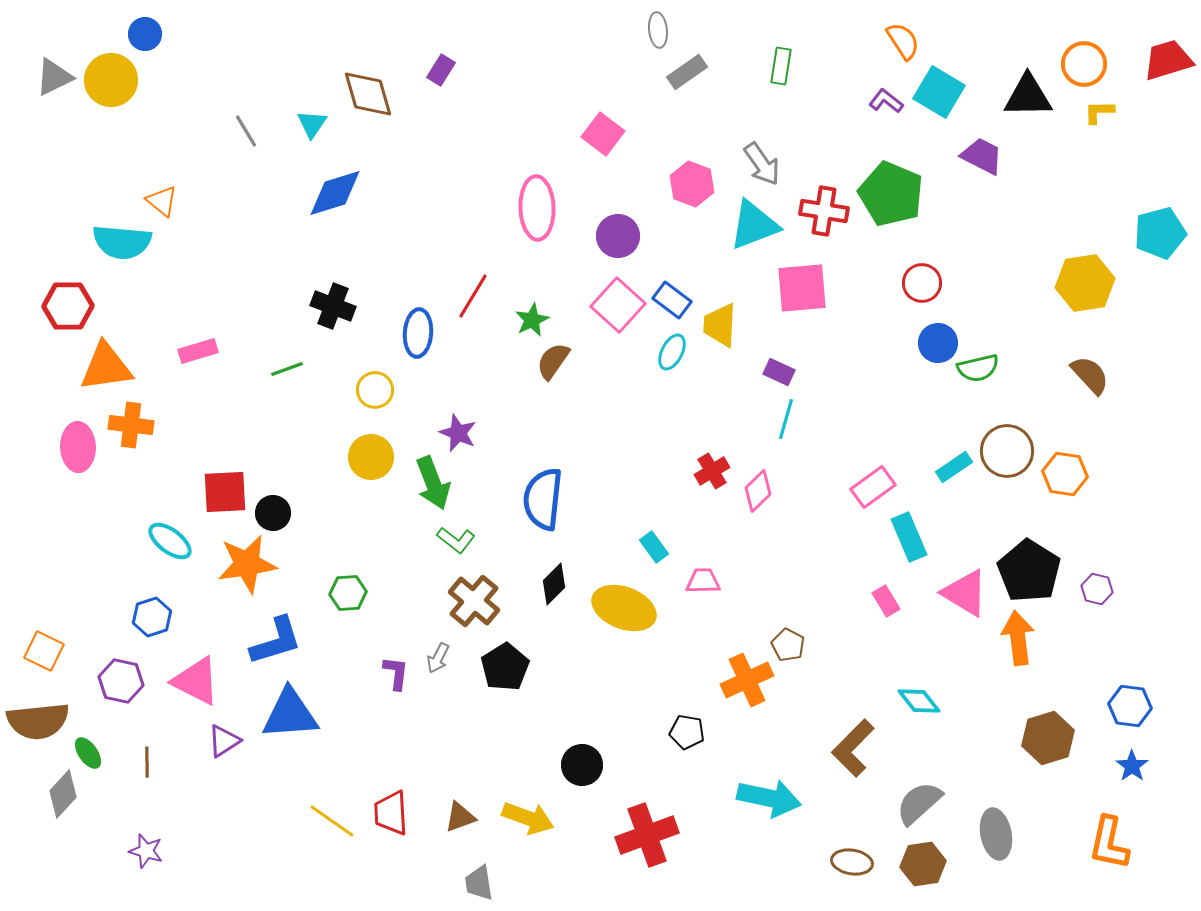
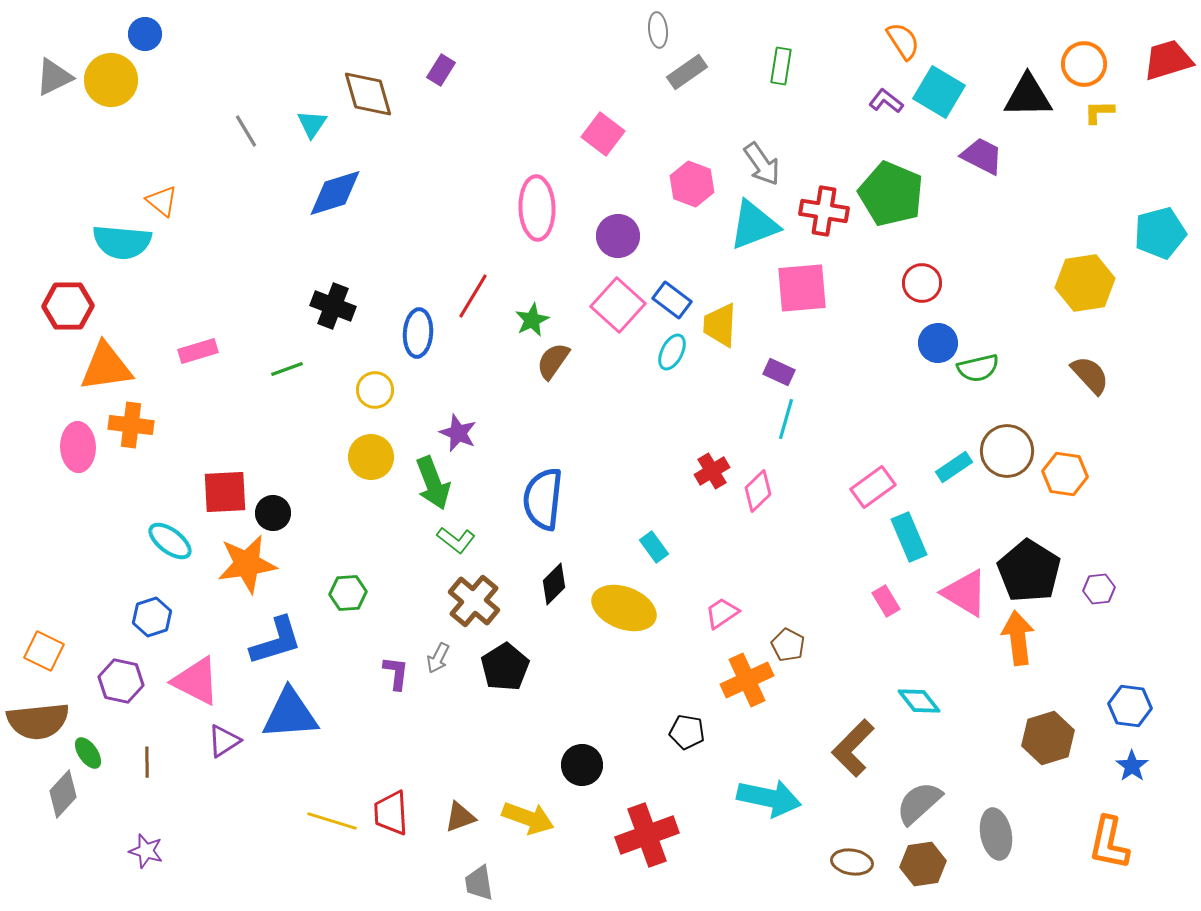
pink trapezoid at (703, 581): moved 19 px right, 32 px down; rotated 33 degrees counterclockwise
purple hexagon at (1097, 589): moved 2 px right; rotated 20 degrees counterclockwise
yellow line at (332, 821): rotated 18 degrees counterclockwise
